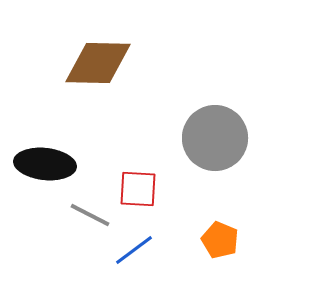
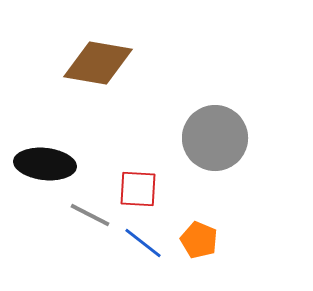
brown diamond: rotated 8 degrees clockwise
orange pentagon: moved 21 px left
blue line: moved 9 px right, 7 px up; rotated 75 degrees clockwise
